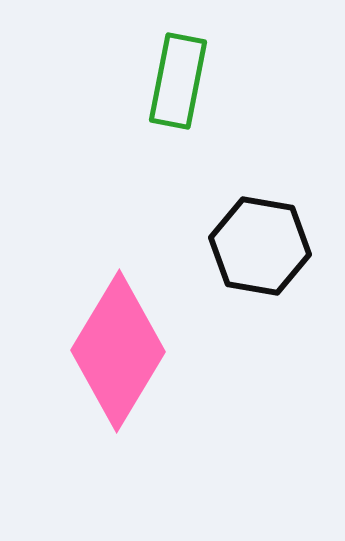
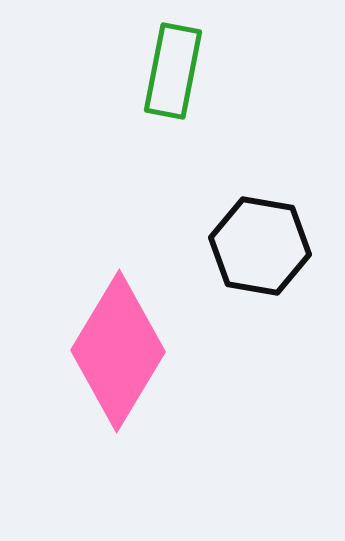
green rectangle: moved 5 px left, 10 px up
